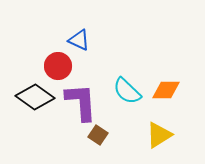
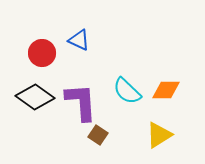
red circle: moved 16 px left, 13 px up
